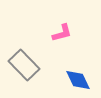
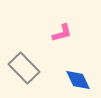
gray rectangle: moved 3 px down
